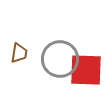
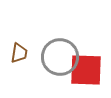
gray circle: moved 2 px up
